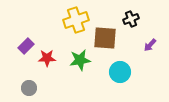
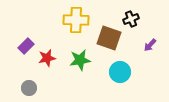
yellow cross: rotated 20 degrees clockwise
brown square: moved 4 px right; rotated 15 degrees clockwise
red star: rotated 12 degrees counterclockwise
